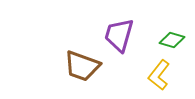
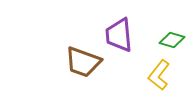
purple trapezoid: rotated 21 degrees counterclockwise
brown trapezoid: moved 1 px right, 4 px up
